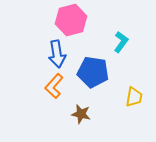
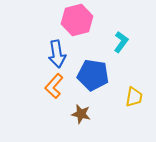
pink hexagon: moved 6 px right
blue pentagon: moved 3 px down
